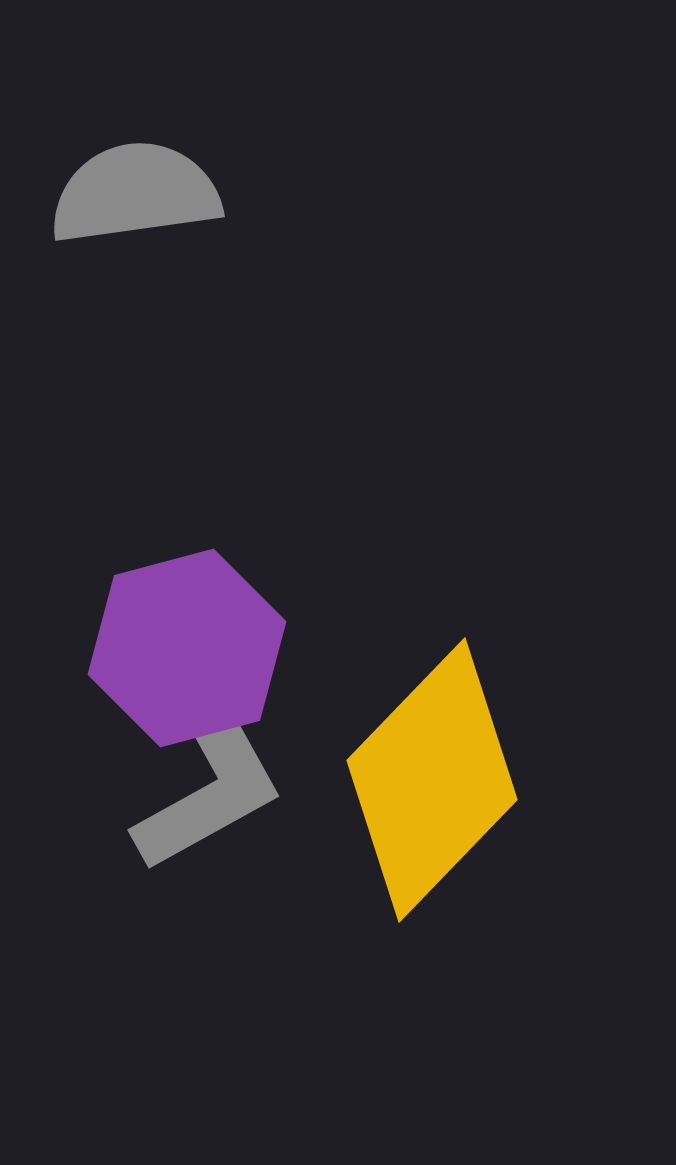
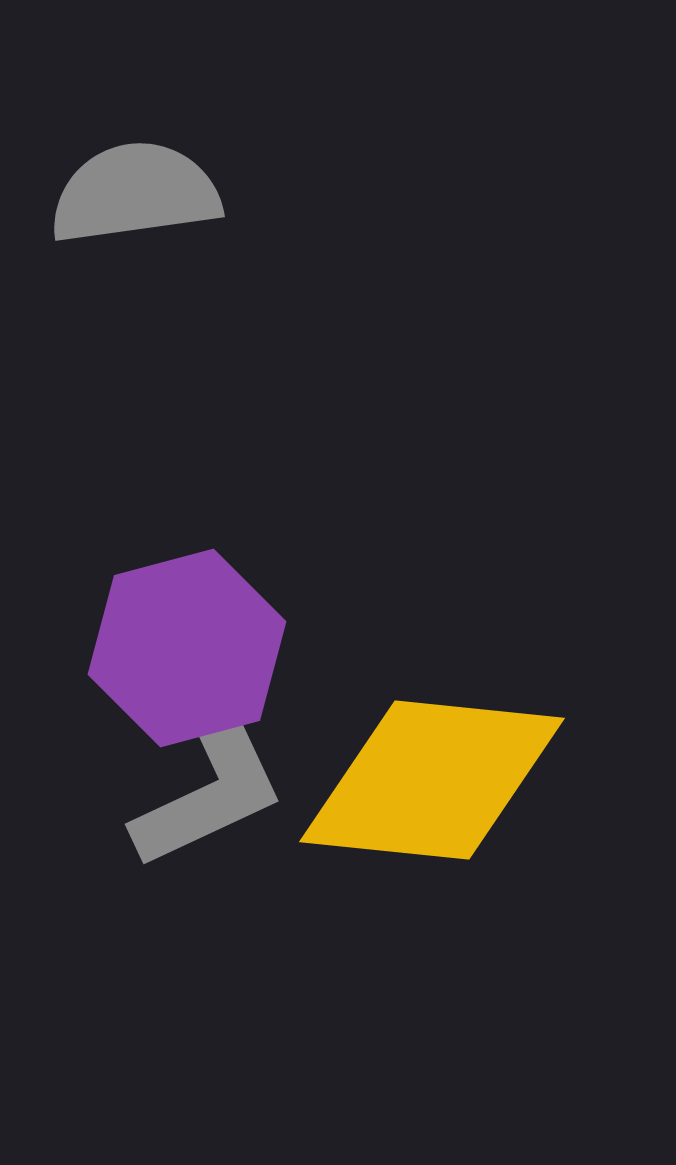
yellow diamond: rotated 52 degrees clockwise
gray L-shape: rotated 4 degrees clockwise
